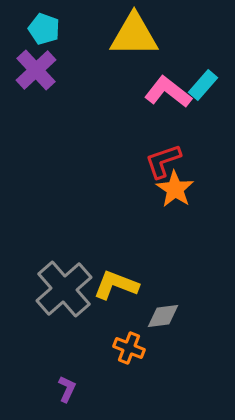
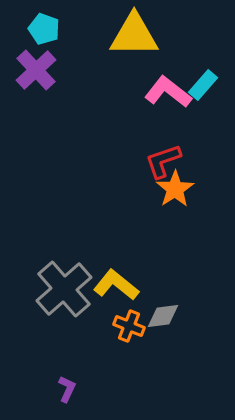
orange star: rotated 6 degrees clockwise
yellow L-shape: rotated 18 degrees clockwise
orange cross: moved 22 px up
